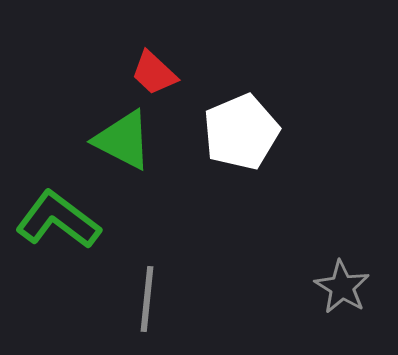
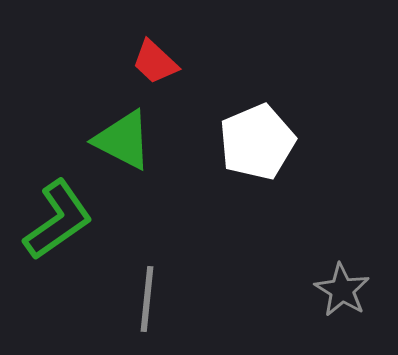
red trapezoid: moved 1 px right, 11 px up
white pentagon: moved 16 px right, 10 px down
green L-shape: rotated 108 degrees clockwise
gray star: moved 3 px down
